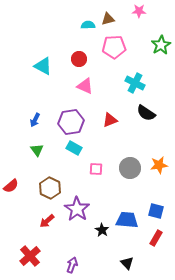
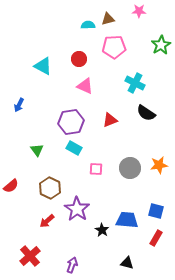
blue arrow: moved 16 px left, 15 px up
black triangle: rotated 32 degrees counterclockwise
